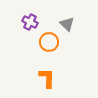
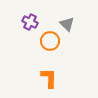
orange circle: moved 1 px right, 1 px up
orange L-shape: moved 2 px right
